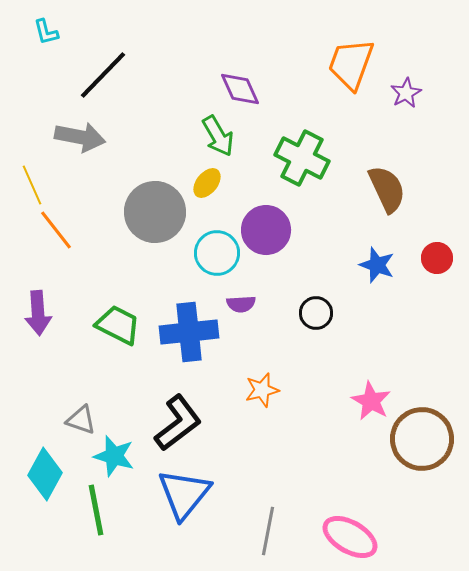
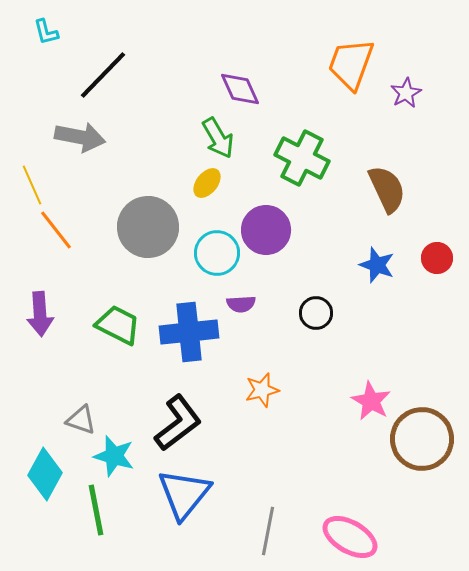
green arrow: moved 2 px down
gray circle: moved 7 px left, 15 px down
purple arrow: moved 2 px right, 1 px down
